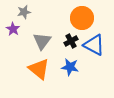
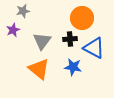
gray star: moved 1 px left, 1 px up
purple star: moved 1 px down; rotated 16 degrees clockwise
black cross: moved 1 px left, 2 px up; rotated 24 degrees clockwise
blue triangle: moved 3 px down
blue star: moved 3 px right
